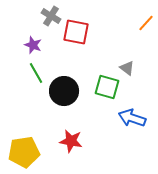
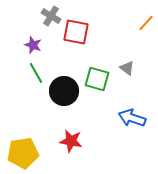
green square: moved 10 px left, 8 px up
yellow pentagon: moved 1 px left, 1 px down
